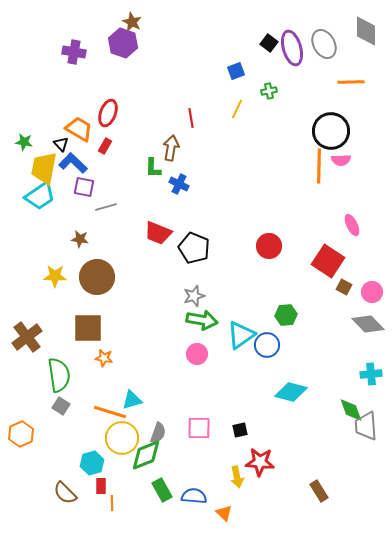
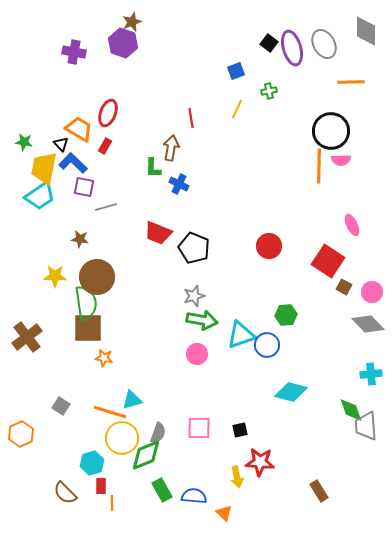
brown star at (132, 22): rotated 24 degrees clockwise
cyan triangle at (241, 335): rotated 16 degrees clockwise
green semicircle at (59, 375): moved 27 px right, 72 px up
